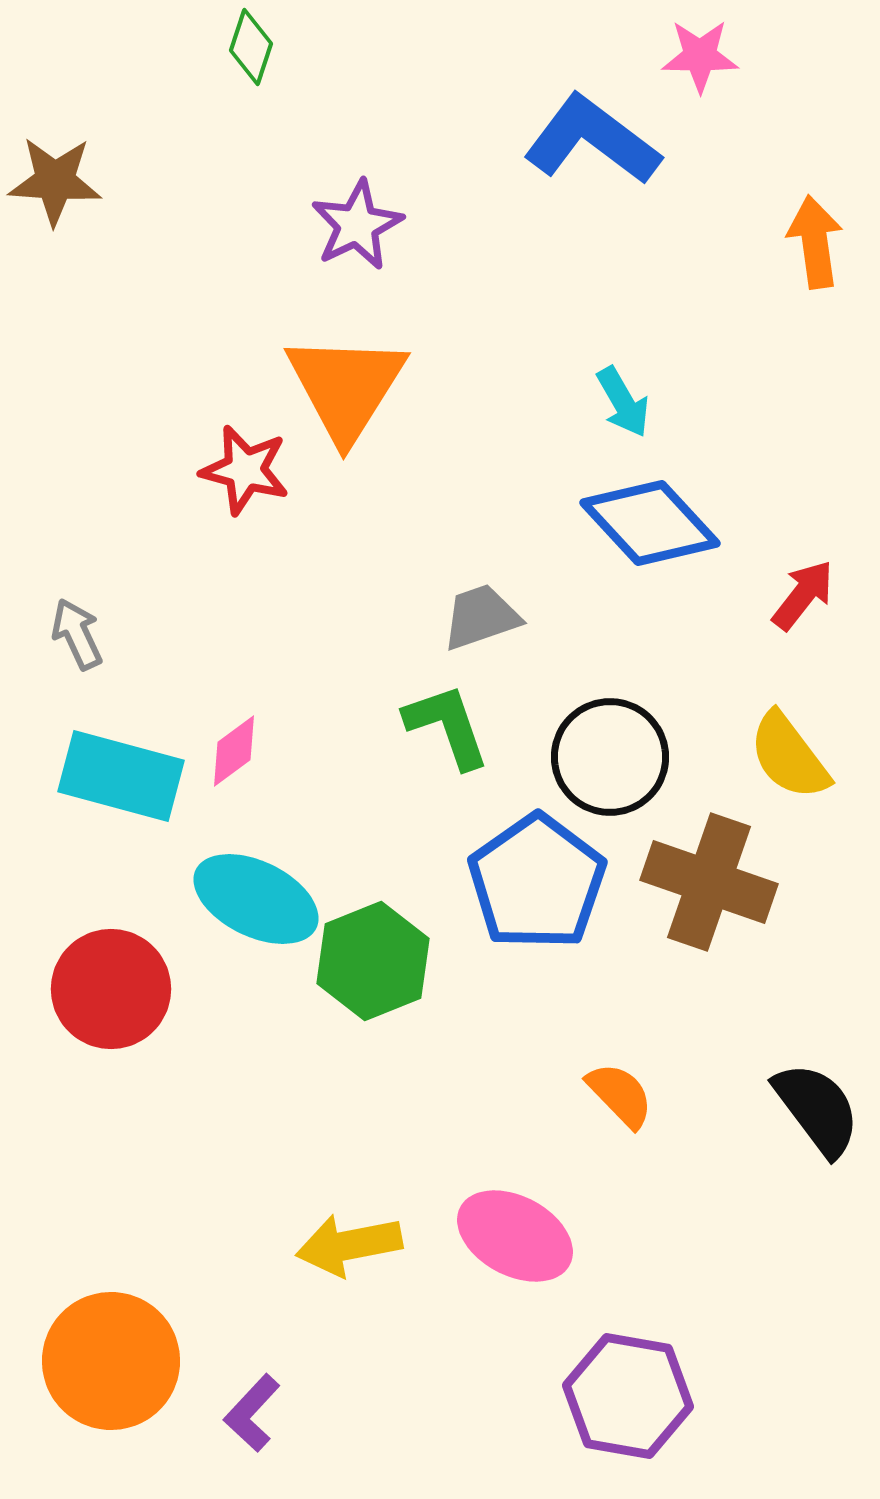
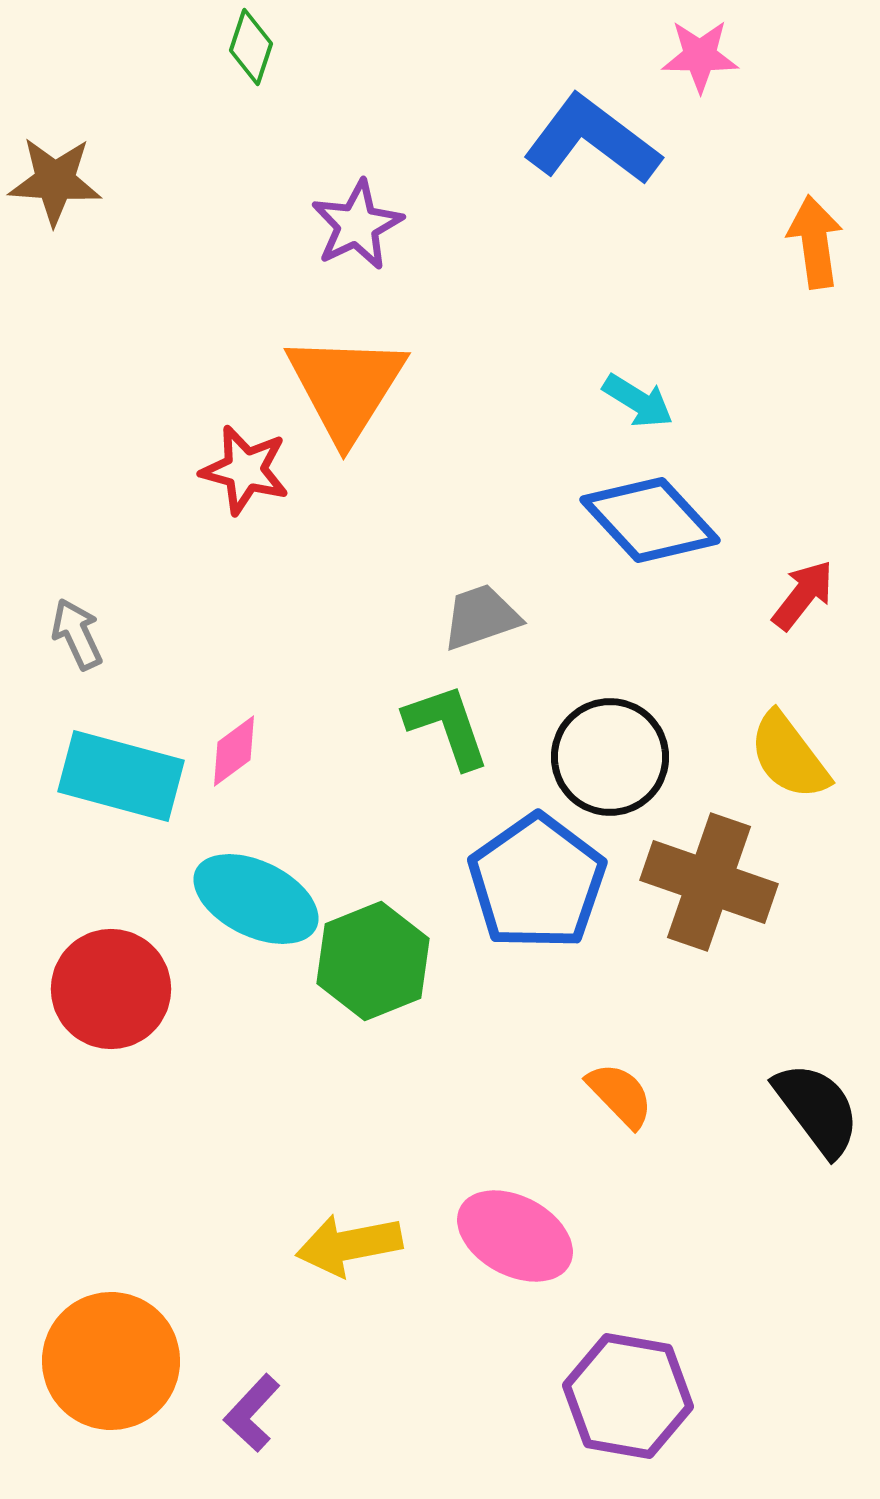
cyan arrow: moved 15 px right, 1 px up; rotated 28 degrees counterclockwise
blue diamond: moved 3 px up
